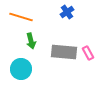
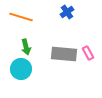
green arrow: moved 5 px left, 6 px down
gray rectangle: moved 2 px down
